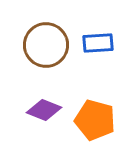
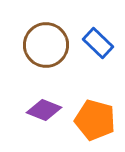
blue rectangle: rotated 48 degrees clockwise
